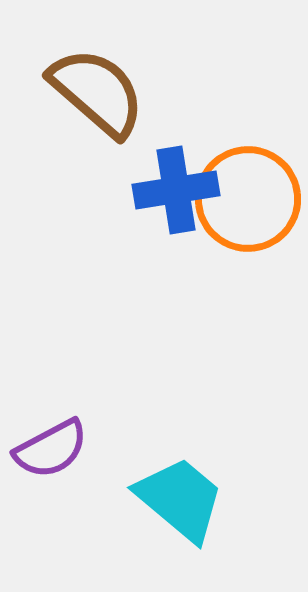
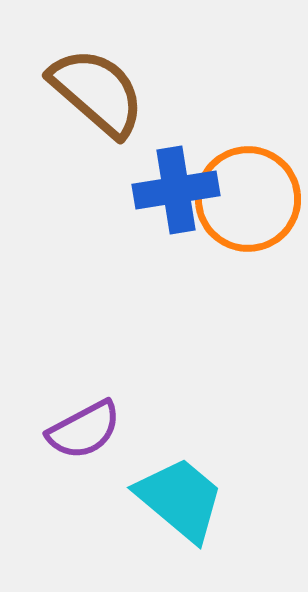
purple semicircle: moved 33 px right, 19 px up
